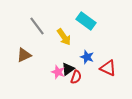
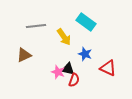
cyan rectangle: moved 1 px down
gray line: moved 1 px left; rotated 60 degrees counterclockwise
blue star: moved 2 px left, 3 px up
black triangle: rotated 48 degrees clockwise
red semicircle: moved 2 px left, 3 px down
